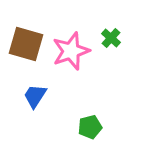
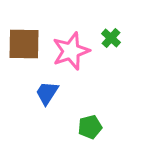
brown square: moved 2 px left; rotated 15 degrees counterclockwise
blue trapezoid: moved 12 px right, 3 px up
